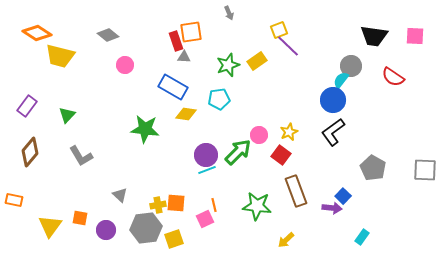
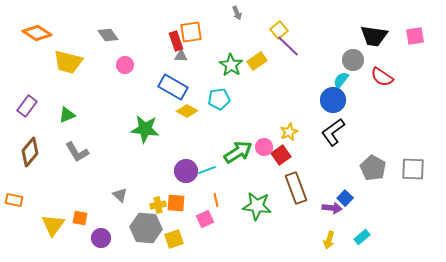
gray arrow at (229, 13): moved 8 px right
yellow square at (279, 30): rotated 18 degrees counterclockwise
gray diamond at (108, 35): rotated 15 degrees clockwise
pink square at (415, 36): rotated 12 degrees counterclockwise
yellow trapezoid at (60, 56): moved 8 px right, 6 px down
gray triangle at (184, 57): moved 3 px left, 1 px up
green star at (228, 65): moved 3 px right; rotated 20 degrees counterclockwise
gray circle at (351, 66): moved 2 px right, 6 px up
red semicircle at (393, 77): moved 11 px left
yellow diamond at (186, 114): moved 1 px right, 3 px up; rotated 20 degrees clockwise
green triangle at (67, 115): rotated 24 degrees clockwise
pink circle at (259, 135): moved 5 px right, 12 px down
green arrow at (238, 152): rotated 12 degrees clockwise
purple circle at (206, 155): moved 20 px left, 16 px down
red square at (281, 155): rotated 18 degrees clockwise
gray L-shape at (81, 156): moved 4 px left, 4 px up
gray square at (425, 170): moved 12 px left, 1 px up
brown rectangle at (296, 191): moved 3 px up
blue square at (343, 196): moved 2 px right, 2 px down
orange line at (214, 205): moved 2 px right, 5 px up
yellow triangle at (50, 226): moved 3 px right, 1 px up
gray hexagon at (146, 228): rotated 12 degrees clockwise
purple circle at (106, 230): moved 5 px left, 8 px down
cyan rectangle at (362, 237): rotated 14 degrees clockwise
yellow arrow at (286, 240): moved 43 px right; rotated 30 degrees counterclockwise
